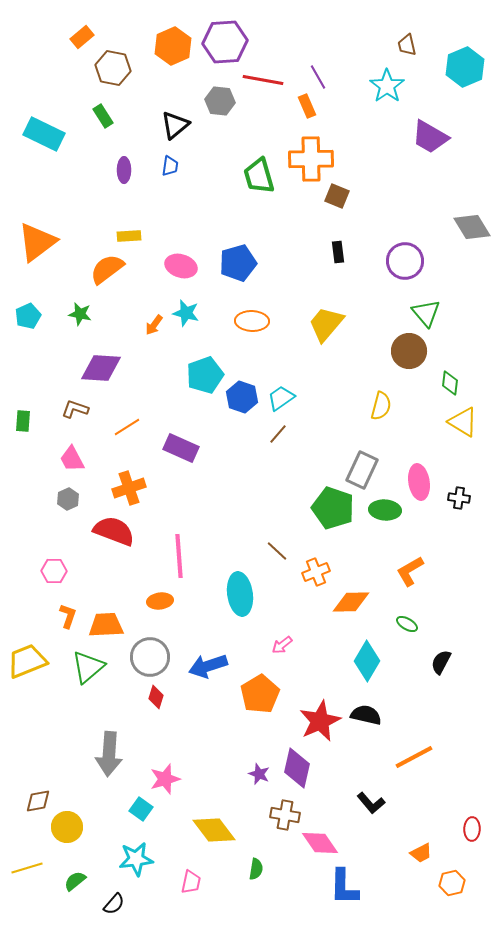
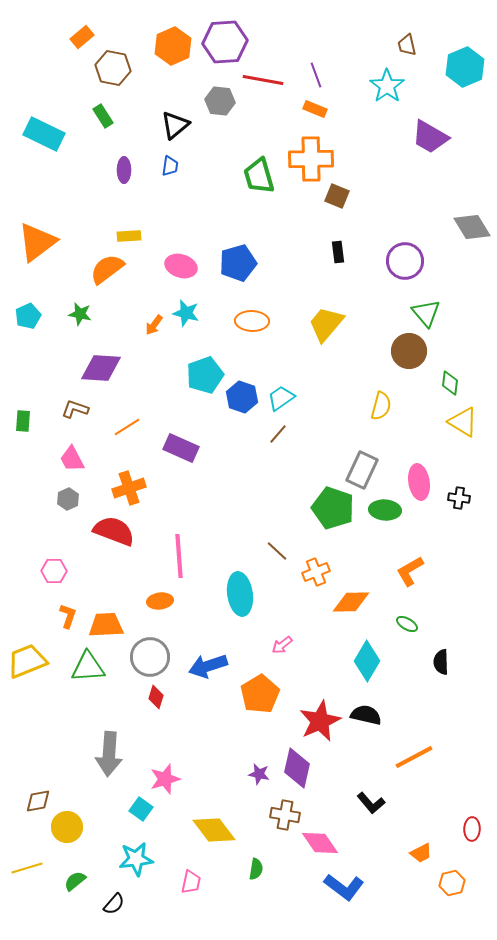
purple line at (318, 77): moved 2 px left, 2 px up; rotated 10 degrees clockwise
orange rectangle at (307, 106): moved 8 px right, 3 px down; rotated 45 degrees counterclockwise
black semicircle at (441, 662): rotated 30 degrees counterclockwise
green triangle at (88, 667): rotated 36 degrees clockwise
purple star at (259, 774): rotated 10 degrees counterclockwise
blue L-shape at (344, 887): rotated 54 degrees counterclockwise
